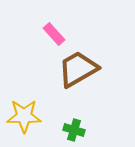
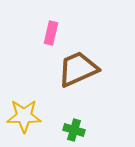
pink rectangle: moved 3 px left, 1 px up; rotated 55 degrees clockwise
brown trapezoid: rotated 6 degrees clockwise
